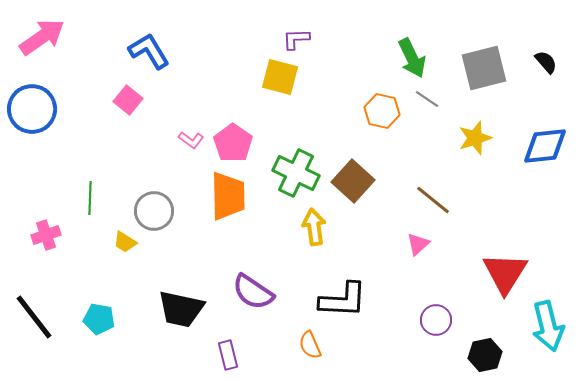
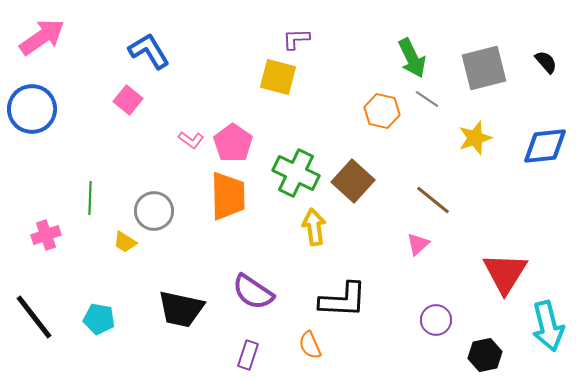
yellow square: moved 2 px left
purple rectangle: moved 20 px right; rotated 32 degrees clockwise
